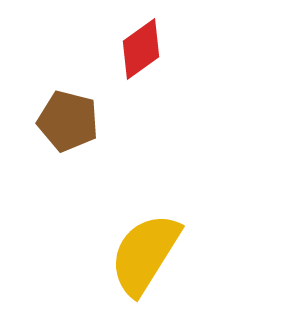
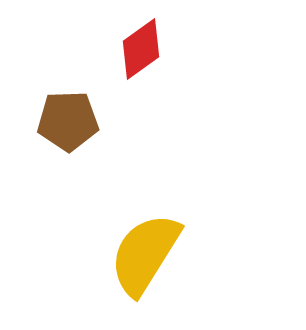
brown pentagon: rotated 16 degrees counterclockwise
